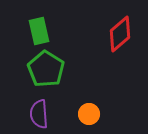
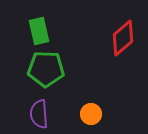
red diamond: moved 3 px right, 4 px down
green pentagon: rotated 30 degrees counterclockwise
orange circle: moved 2 px right
